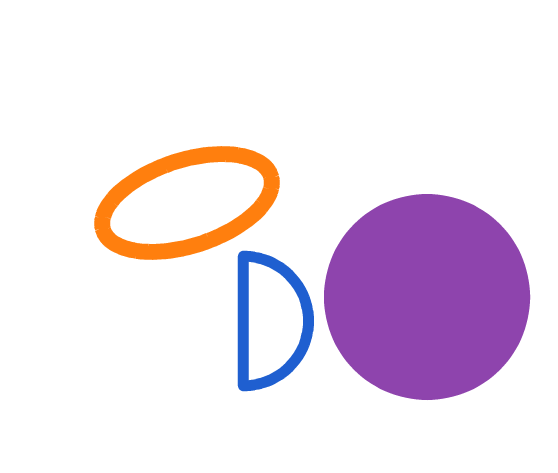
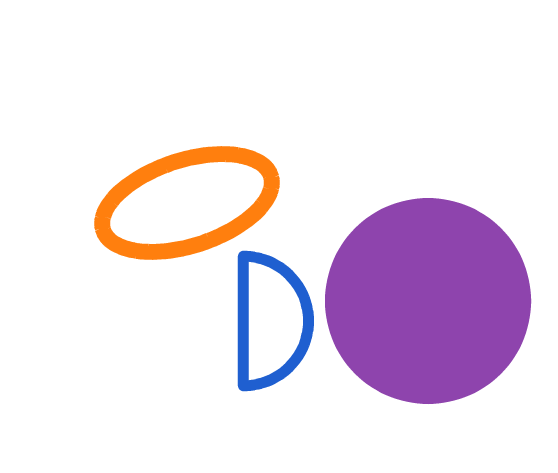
purple circle: moved 1 px right, 4 px down
